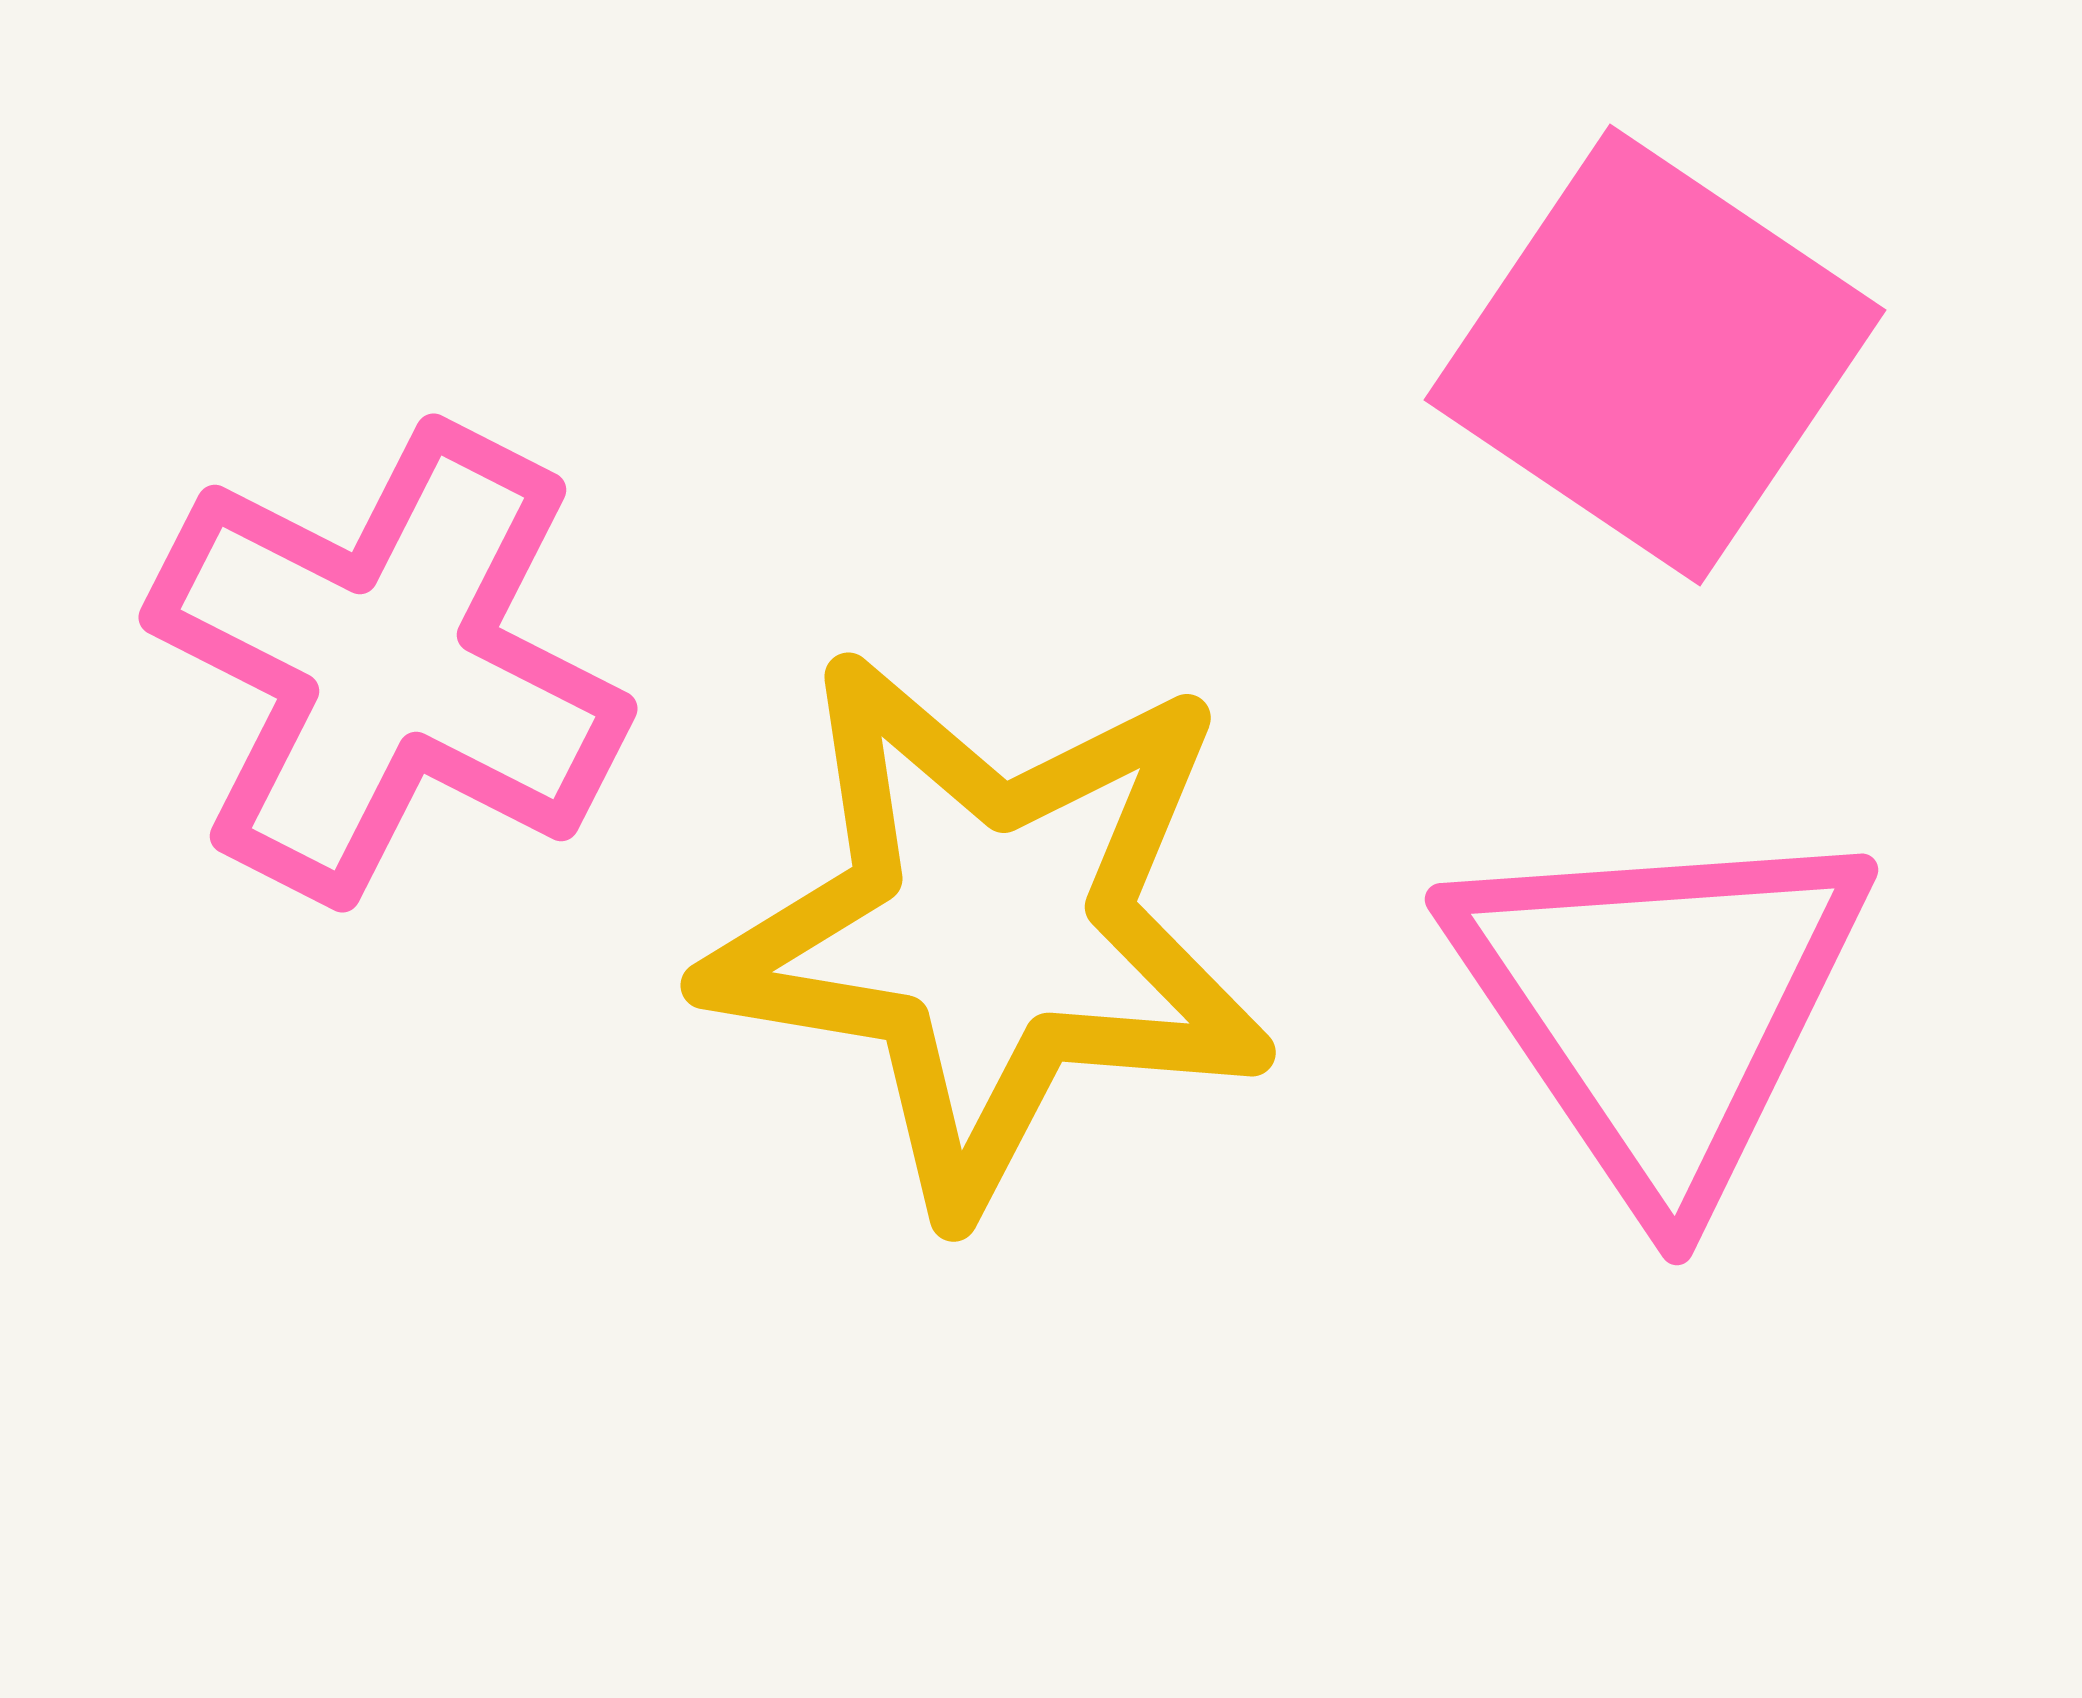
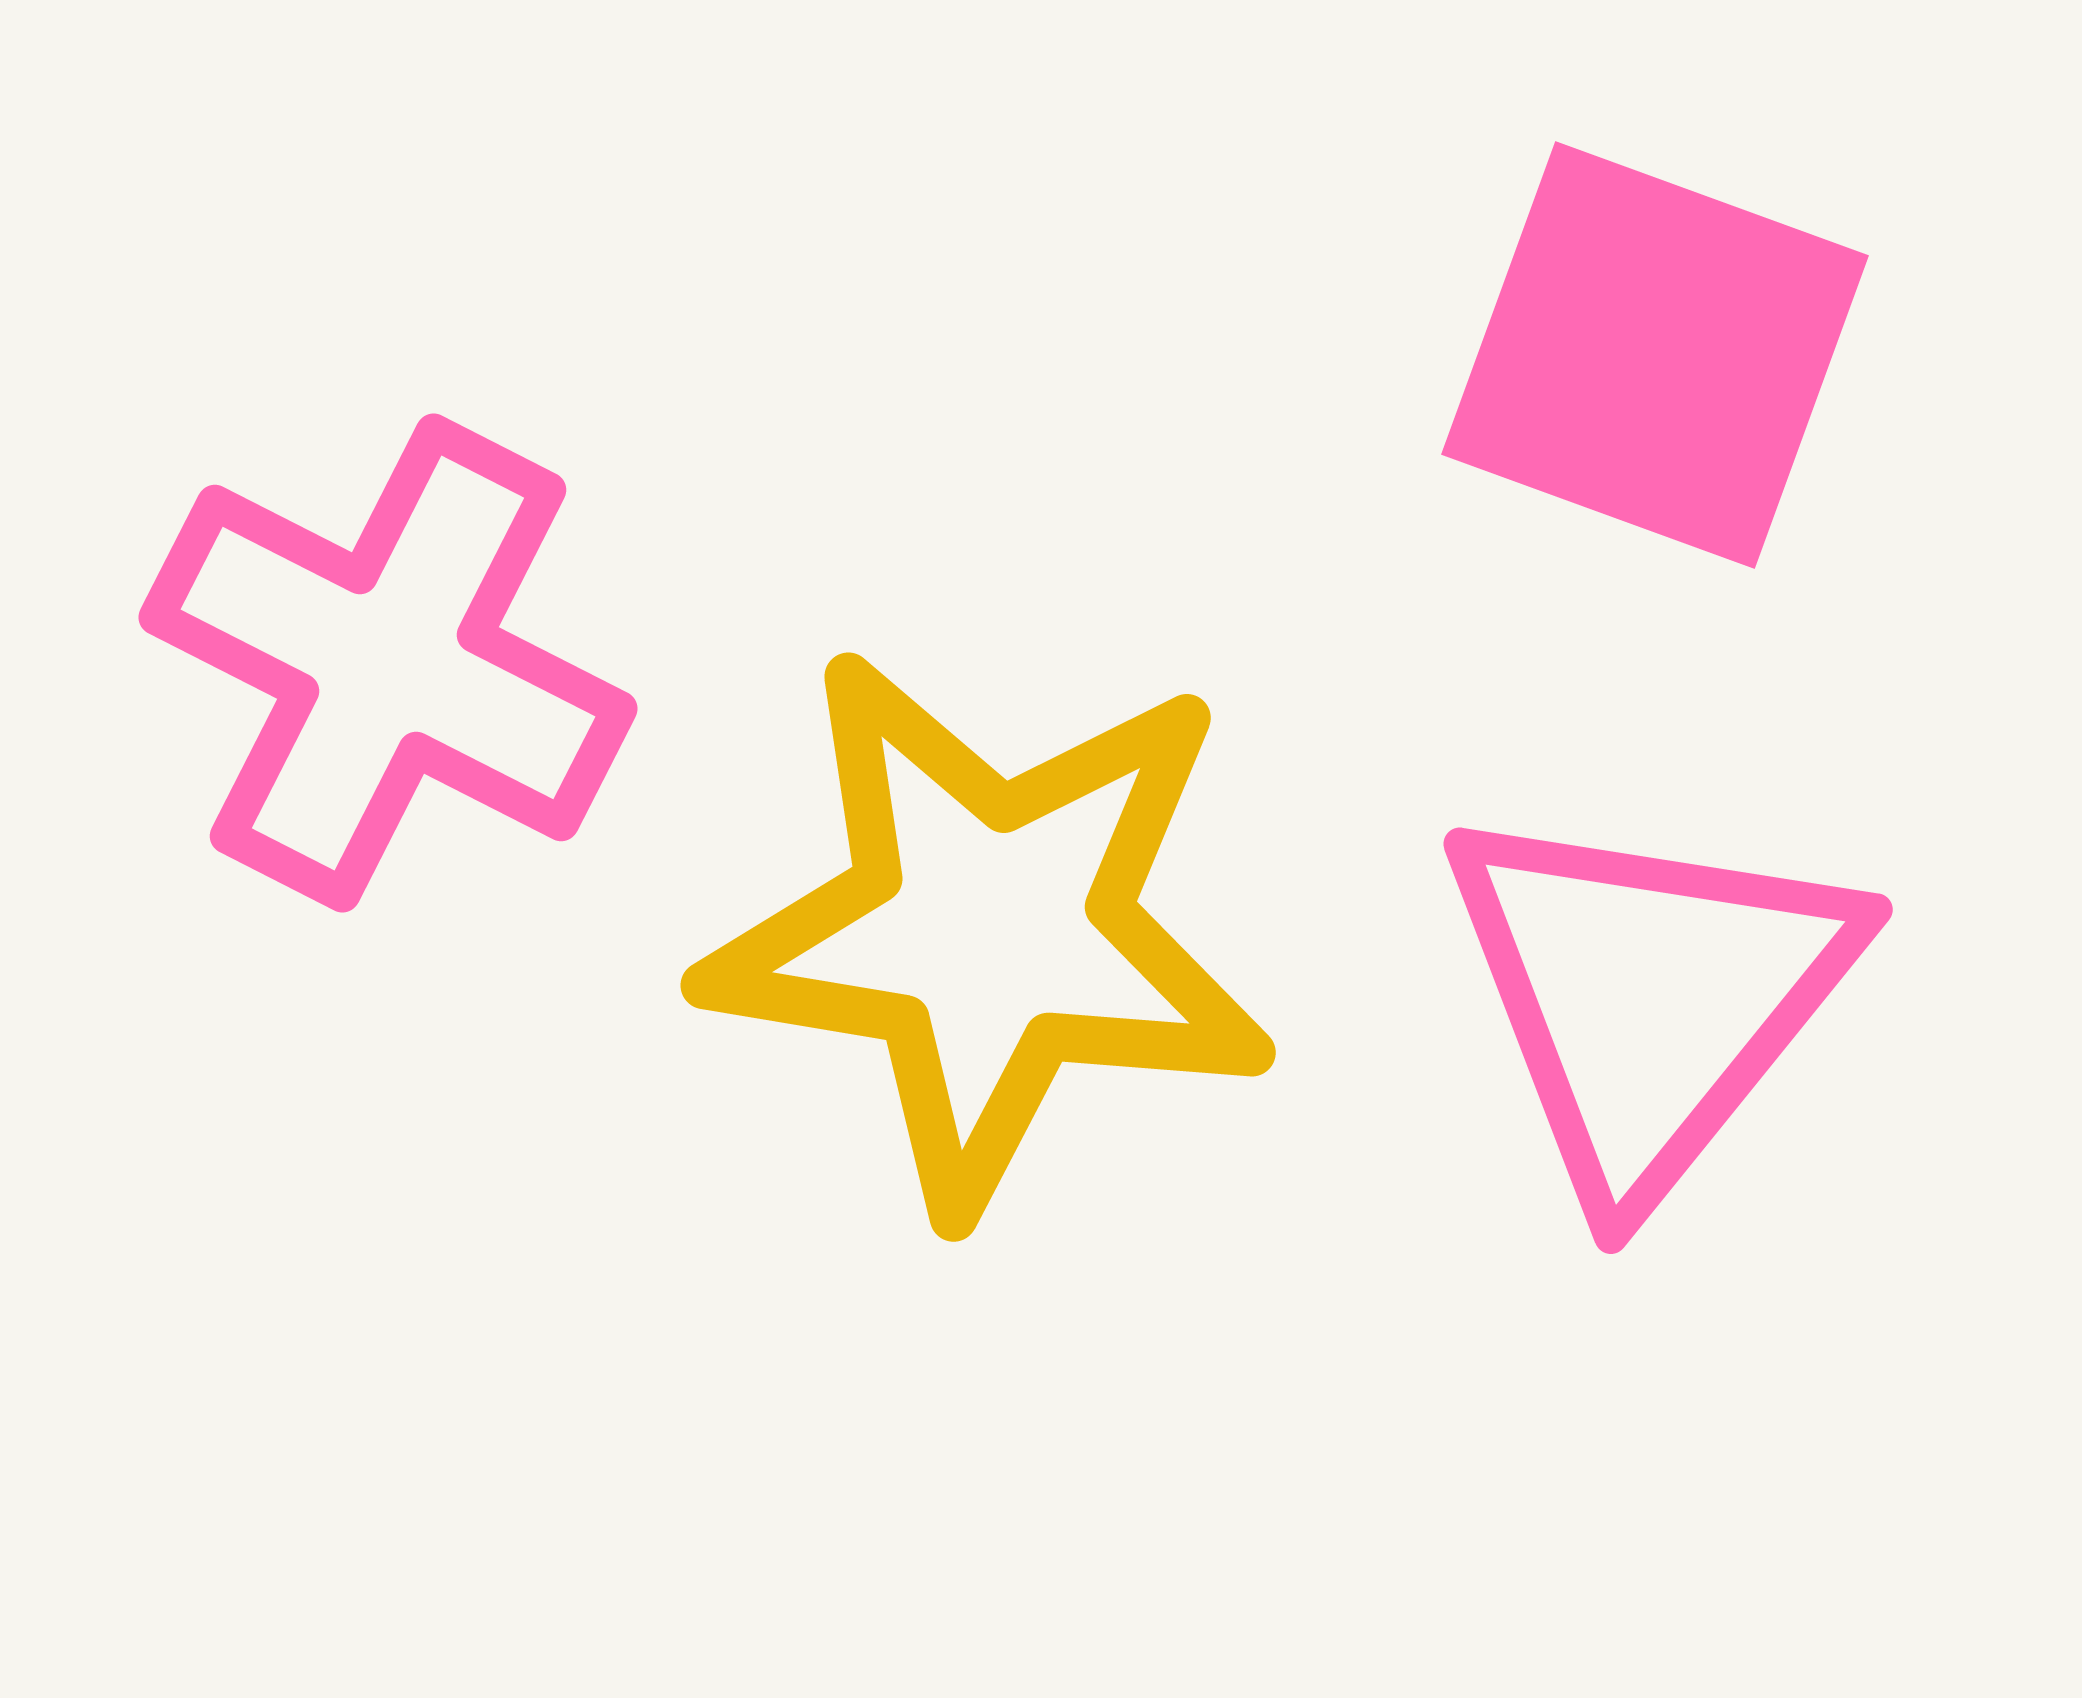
pink square: rotated 14 degrees counterclockwise
pink triangle: moved 11 px left, 9 px up; rotated 13 degrees clockwise
